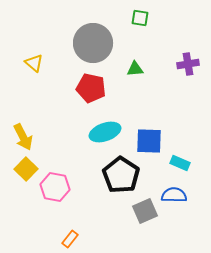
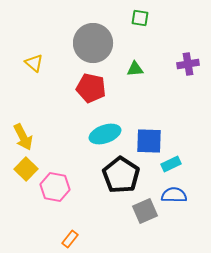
cyan ellipse: moved 2 px down
cyan rectangle: moved 9 px left, 1 px down; rotated 48 degrees counterclockwise
